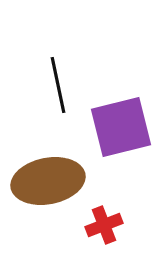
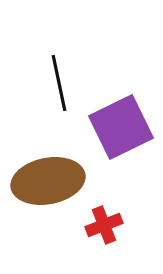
black line: moved 1 px right, 2 px up
purple square: rotated 12 degrees counterclockwise
